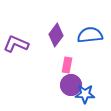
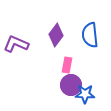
blue semicircle: rotated 90 degrees counterclockwise
